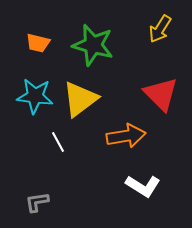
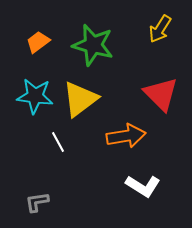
orange trapezoid: moved 1 px up; rotated 130 degrees clockwise
